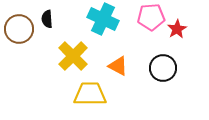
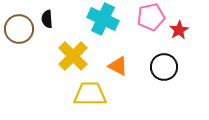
pink pentagon: rotated 8 degrees counterclockwise
red star: moved 2 px right, 1 px down
black circle: moved 1 px right, 1 px up
